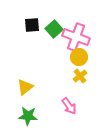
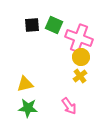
green square: moved 4 px up; rotated 24 degrees counterclockwise
pink cross: moved 3 px right, 1 px down
yellow circle: moved 2 px right
yellow triangle: moved 3 px up; rotated 24 degrees clockwise
green star: moved 8 px up
